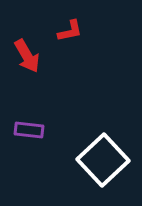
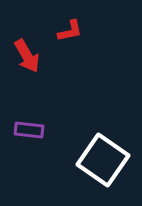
white square: rotated 12 degrees counterclockwise
